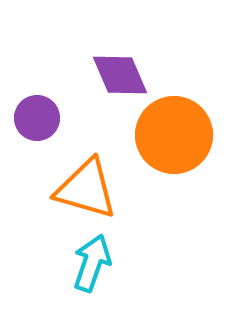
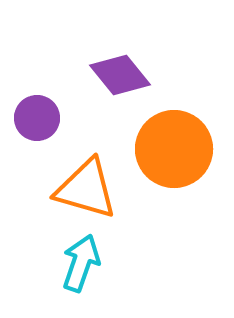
purple diamond: rotated 16 degrees counterclockwise
orange circle: moved 14 px down
cyan arrow: moved 11 px left
